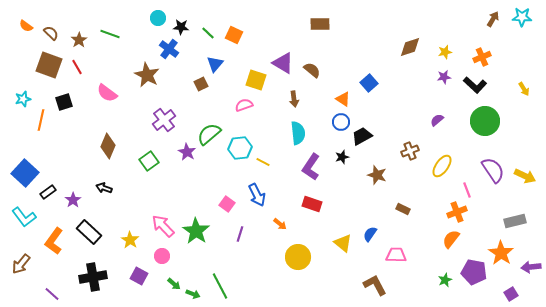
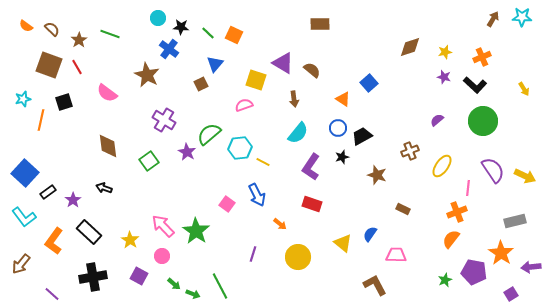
brown semicircle at (51, 33): moved 1 px right, 4 px up
purple star at (444, 77): rotated 24 degrees clockwise
purple cross at (164, 120): rotated 20 degrees counterclockwise
green circle at (485, 121): moved 2 px left
blue circle at (341, 122): moved 3 px left, 6 px down
cyan semicircle at (298, 133): rotated 45 degrees clockwise
brown diamond at (108, 146): rotated 30 degrees counterclockwise
pink line at (467, 190): moved 1 px right, 2 px up; rotated 28 degrees clockwise
purple line at (240, 234): moved 13 px right, 20 px down
